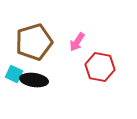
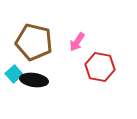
brown pentagon: rotated 30 degrees clockwise
cyan square: rotated 24 degrees clockwise
